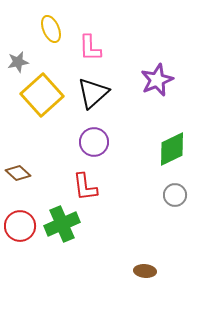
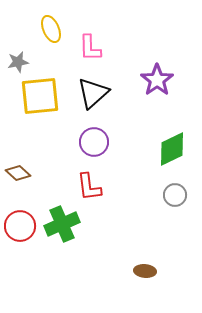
purple star: rotated 12 degrees counterclockwise
yellow square: moved 2 px left, 1 px down; rotated 36 degrees clockwise
red L-shape: moved 4 px right
